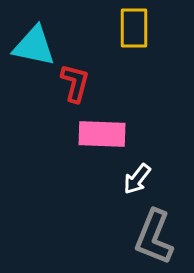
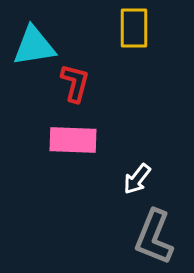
cyan triangle: rotated 21 degrees counterclockwise
pink rectangle: moved 29 px left, 6 px down
